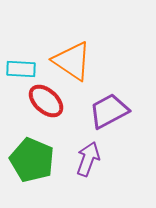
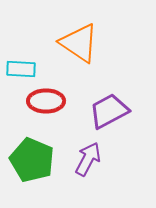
orange triangle: moved 7 px right, 18 px up
red ellipse: rotated 42 degrees counterclockwise
purple arrow: rotated 8 degrees clockwise
